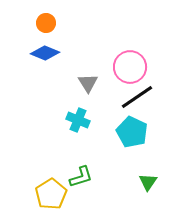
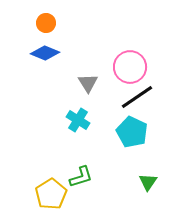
cyan cross: rotated 10 degrees clockwise
